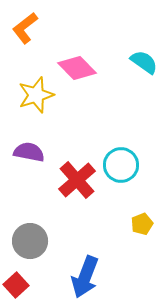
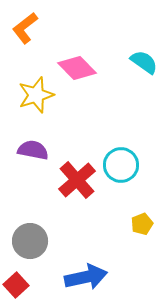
purple semicircle: moved 4 px right, 2 px up
blue arrow: moved 1 px right; rotated 123 degrees counterclockwise
